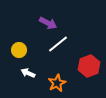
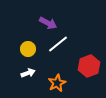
yellow circle: moved 9 px right, 1 px up
white arrow: rotated 136 degrees clockwise
